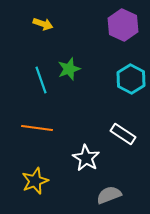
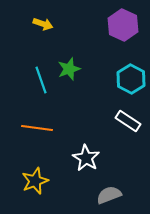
white rectangle: moved 5 px right, 13 px up
